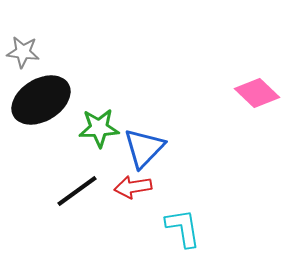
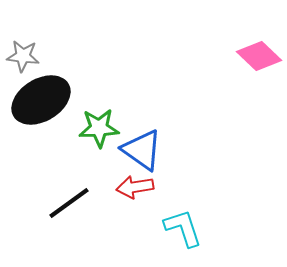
gray star: moved 4 px down
pink diamond: moved 2 px right, 37 px up
blue triangle: moved 2 px left, 2 px down; rotated 39 degrees counterclockwise
red arrow: moved 2 px right
black line: moved 8 px left, 12 px down
cyan L-shape: rotated 9 degrees counterclockwise
